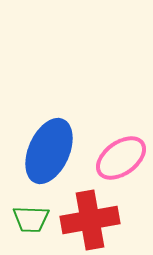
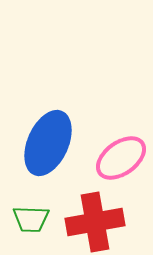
blue ellipse: moved 1 px left, 8 px up
red cross: moved 5 px right, 2 px down
